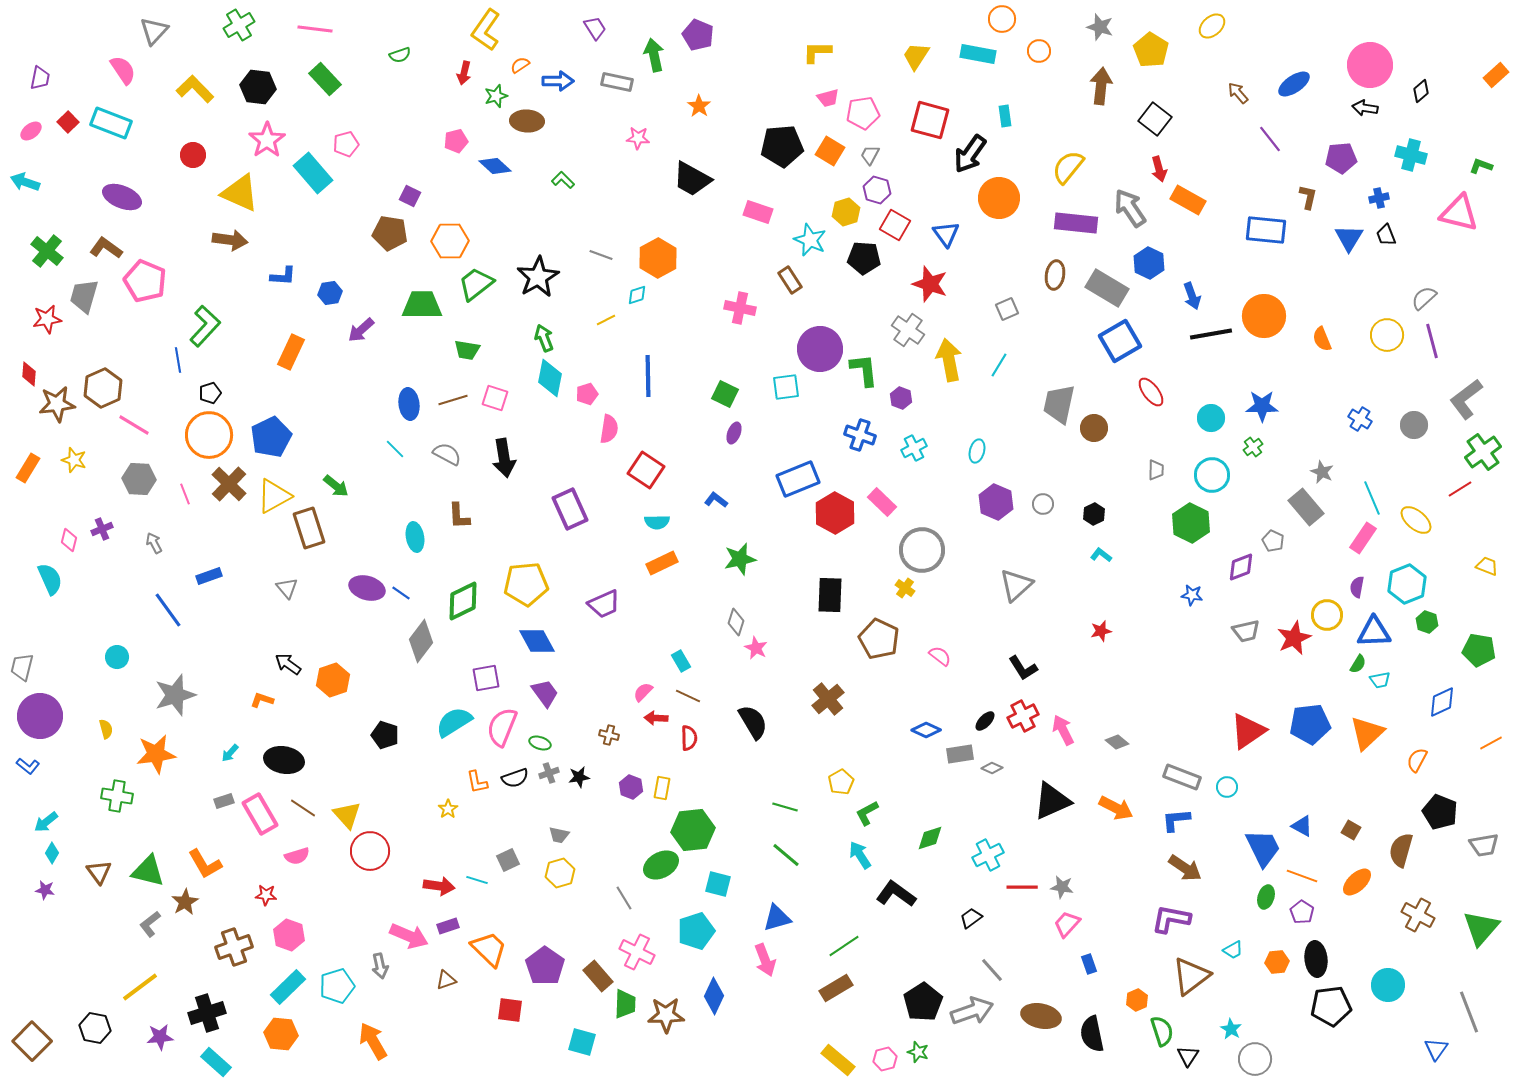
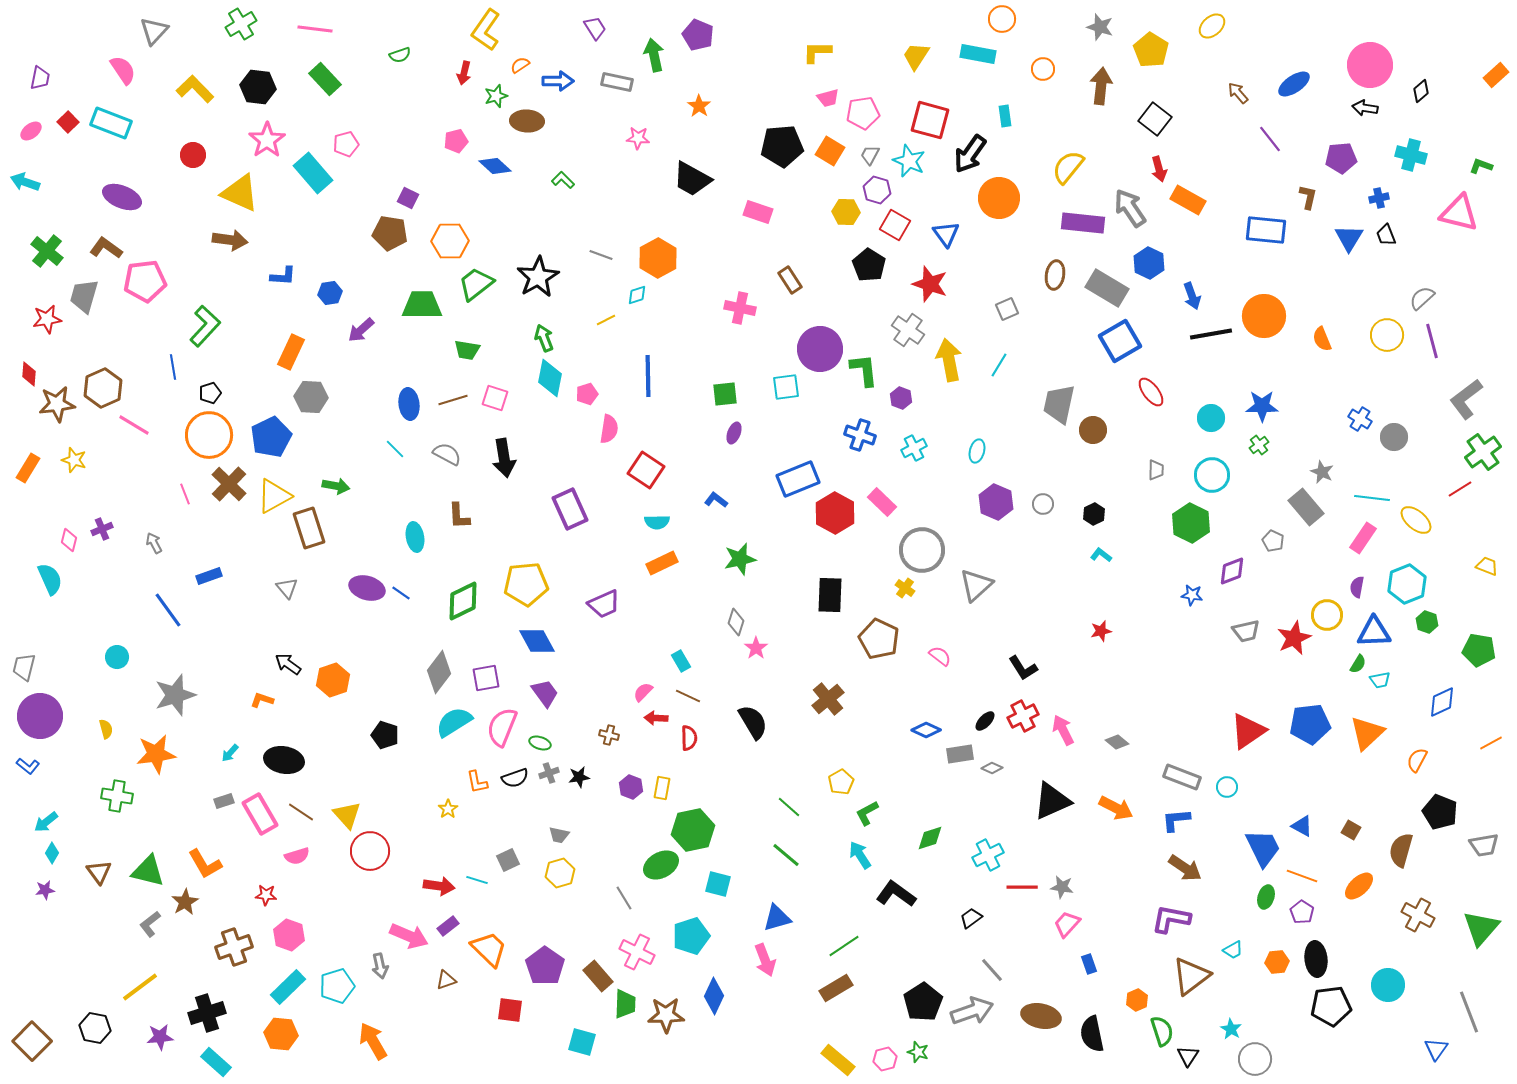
green cross at (239, 25): moved 2 px right, 1 px up
orange circle at (1039, 51): moved 4 px right, 18 px down
purple square at (410, 196): moved 2 px left, 2 px down
yellow hexagon at (846, 212): rotated 20 degrees clockwise
purple rectangle at (1076, 223): moved 7 px right
cyan star at (810, 240): moved 99 px right, 79 px up
black pentagon at (864, 258): moved 5 px right, 7 px down; rotated 28 degrees clockwise
pink pentagon at (145, 281): rotated 30 degrees counterclockwise
gray semicircle at (1424, 298): moved 2 px left
blue line at (178, 360): moved 5 px left, 7 px down
green square at (725, 394): rotated 32 degrees counterclockwise
gray circle at (1414, 425): moved 20 px left, 12 px down
brown circle at (1094, 428): moved 1 px left, 2 px down
green cross at (1253, 447): moved 6 px right, 2 px up
gray hexagon at (139, 479): moved 172 px right, 82 px up
green arrow at (336, 486): rotated 28 degrees counterclockwise
cyan line at (1372, 498): rotated 60 degrees counterclockwise
purple diamond at (1241, 567): moved 9 px left, 4 px down
gray triangle at (1016, 585): moved 40 px left
gray diamond at (421, 641): moved 18 px right, 31 px down
pink star at (756, 648): rotated 10 degrees clockwise
gray trapezoid at (22, 667): moved 2 px right
green line at (785, 807): moved 4 px right; rotated 25 degrees clockwise
brown line at (303, 808): moved 2 px left, 4 px down
green hexagon at (693, 830): rotated 6 degrees counterclockwise
orange ellipse at (1357, 882): moved 2 px right, 4 px down
purple star at (45, 890): rotated 18 degrees counterclockwise
purple rectangle at (448, 926): rotated 20 degrees counterclockwise
cyan pentagon at (696, 931): moved 5 px left, 5 px down
